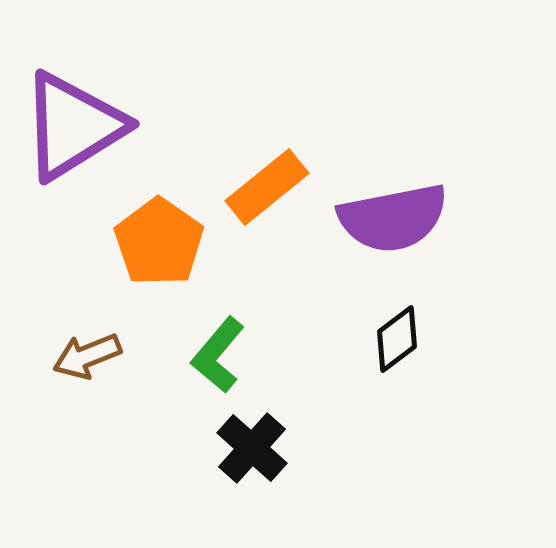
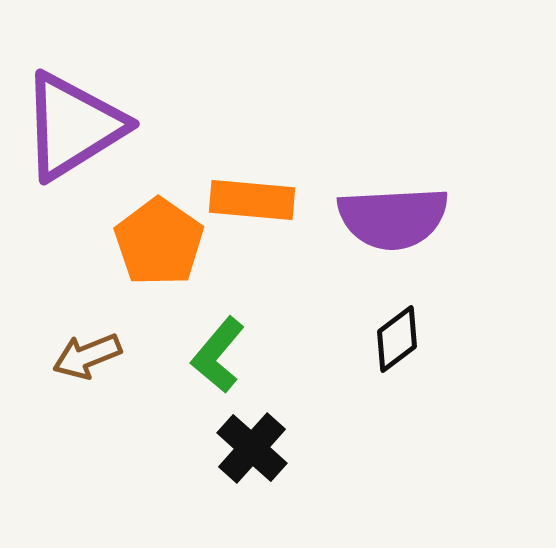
orange rectangle: moved 15 px left, 13 px down; rotated 44 degrees clockwise
purple semicircle: rotated 8 degrees clockwise
